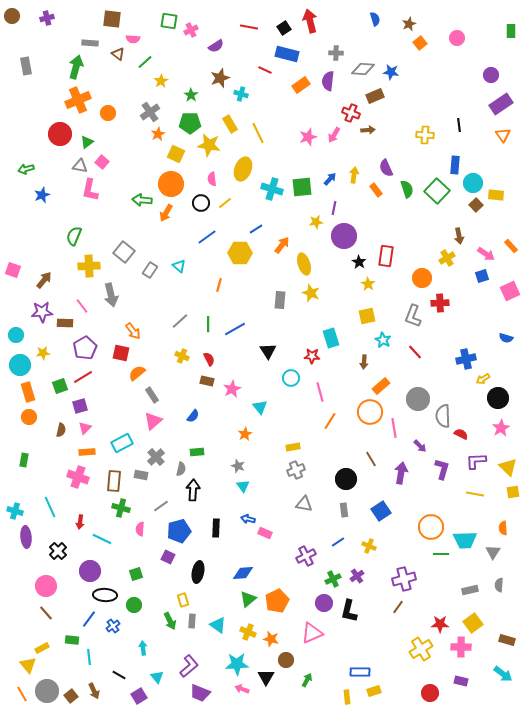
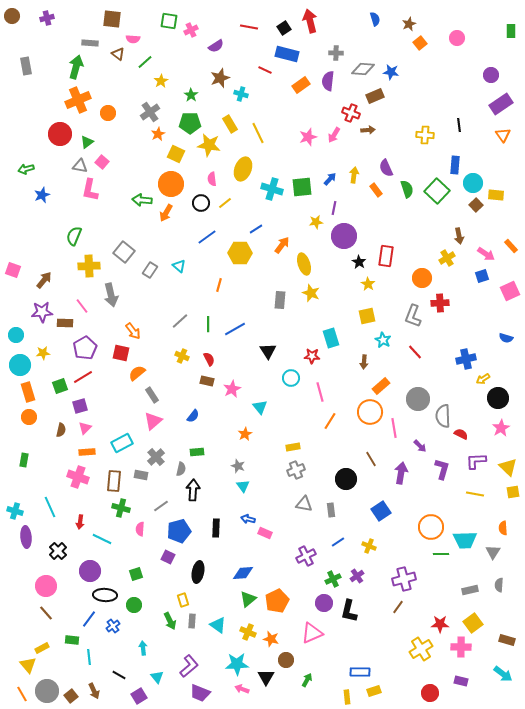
gray rectangle at (344, 510): moved 13 px left
